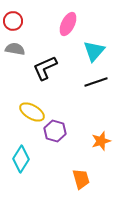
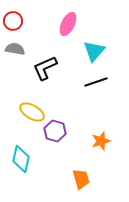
cyan diamond: rotated 20 degrees counterclockwise
